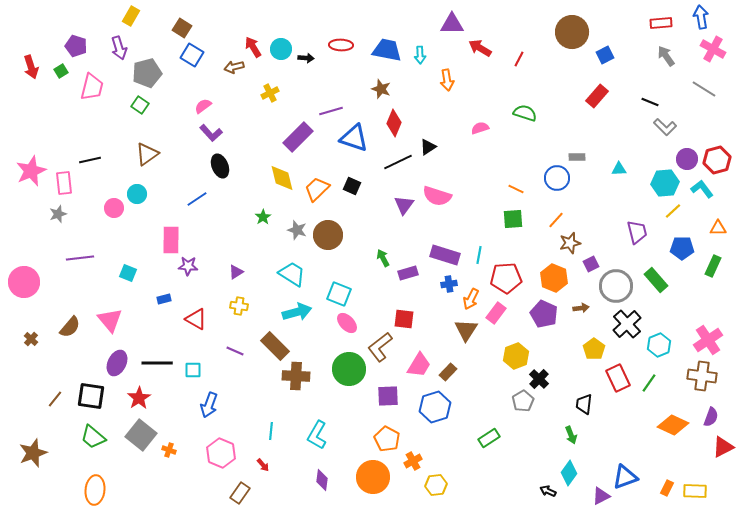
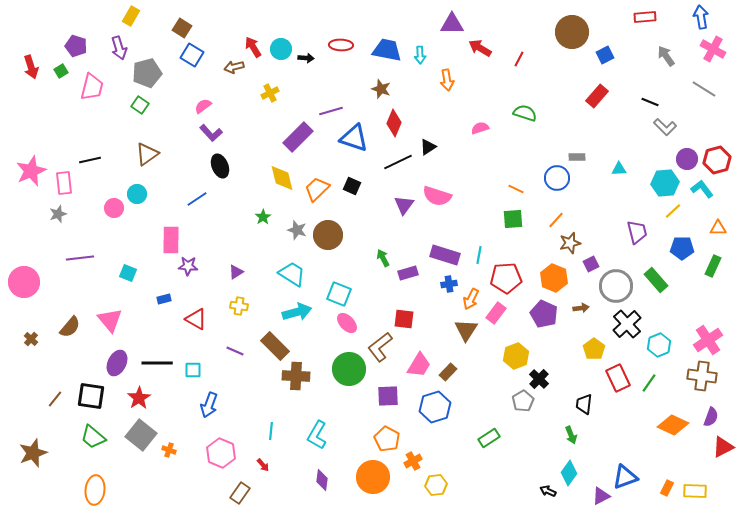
red rectangle at (661, 23): moved 16 px left, 6 px up
